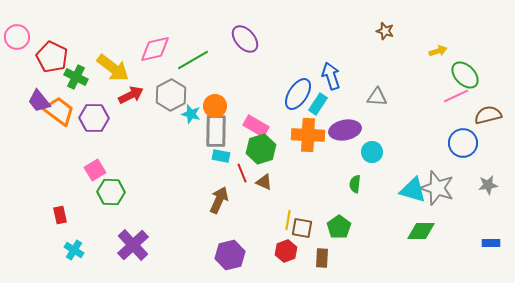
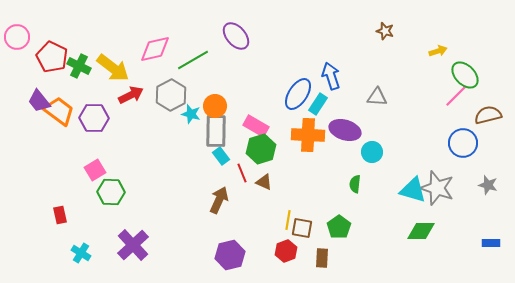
purple ellipse at (245, 39): moved 9 px left, 3 px up
green cross at (76, 77): moved 3 px right, 11 px up
pink line at (456, 96): rotated 20 degrees counterclockwise
purple ellipse at (345, 130): rotated 28 degrees clockwise
cyan rectangle at (221, 156): rotated 42 degrees clockwise
gray star at (488, 185): rotated 24 degrees clockwise
cyan cross at (74, 250): moved 7 px right, 3 px down
